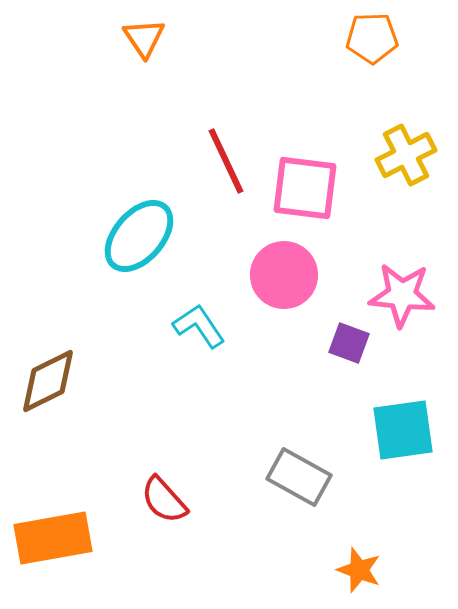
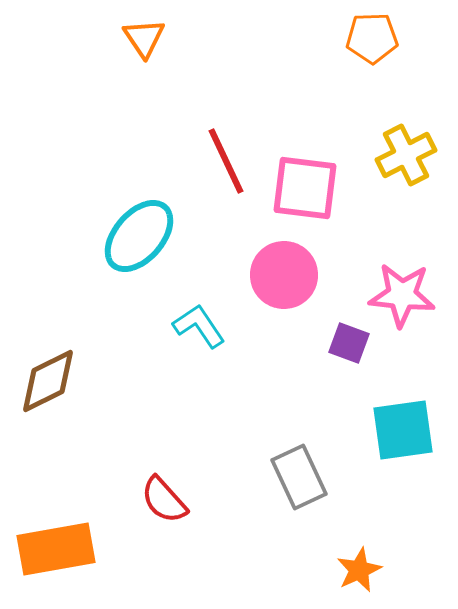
gray rectangle: rotated 36 degrees clockwise
orange rectangle: moved 3 px right, 11 px down
orange star: rotated 27 degrees clockwise
